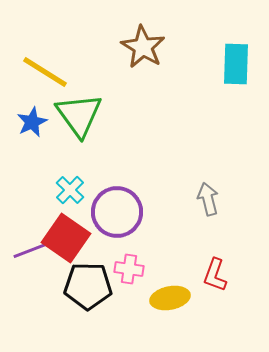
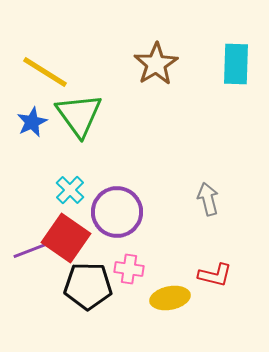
brown star: moved 13 px right, 17 px down; rotated 9 degrees clockwise
red L-shape: rotated 96 degrees counterclockwise
